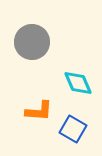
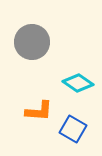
cyan diamond: rotated 32 degrees counterclockwise
